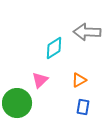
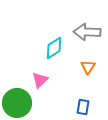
orange triangle: moved 9 px right, 13 px up; rotated 28 degrees counterclockwise
